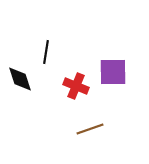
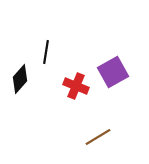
purple square: rotated 28 degrees counterclockwise
black diamond: rotated 60 degrees clockwise
brown line: moved 8 px right, 8 px down; rotated 12 degrees counterclockwise
